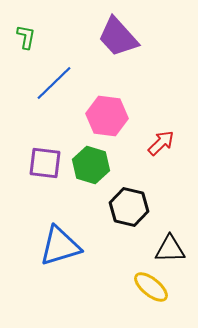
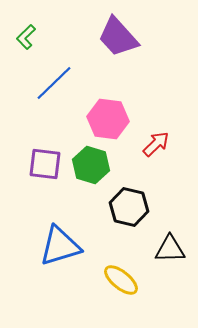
green L-shape: rotated 145 degrees counterclockwise
pink hexagon: moved 1 px right, 3 px down
red arrow: moved 5 px left, 1 px down
purple square: moved 1 px down
yellow ellipse: moved 30 px left, 7 px up
